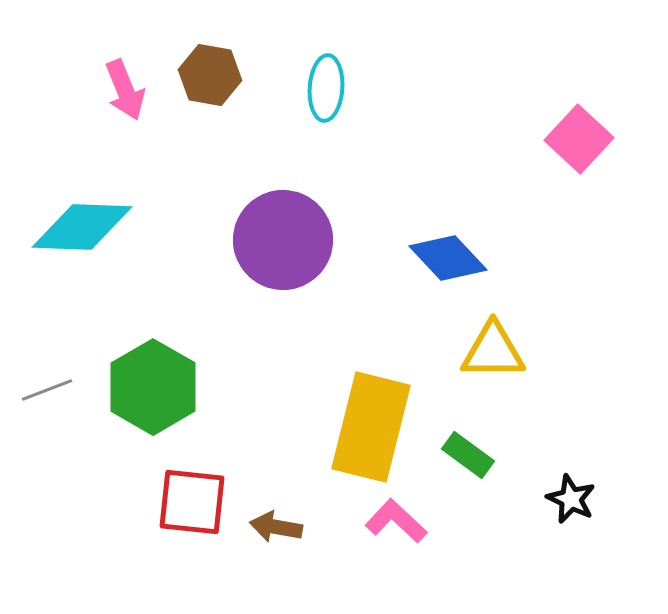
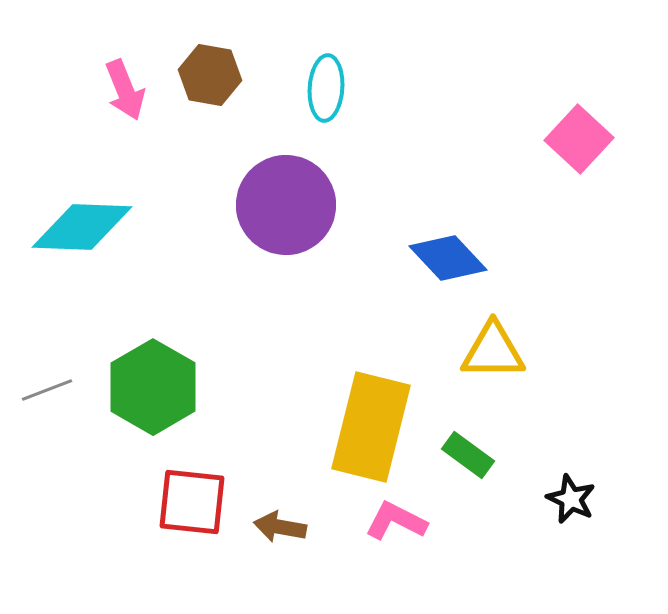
purple circle: moved 3 px right, 35 px up
pink L-shape: rotated 16 degrees counterclockwise
brown arrow: moved 4 px right
